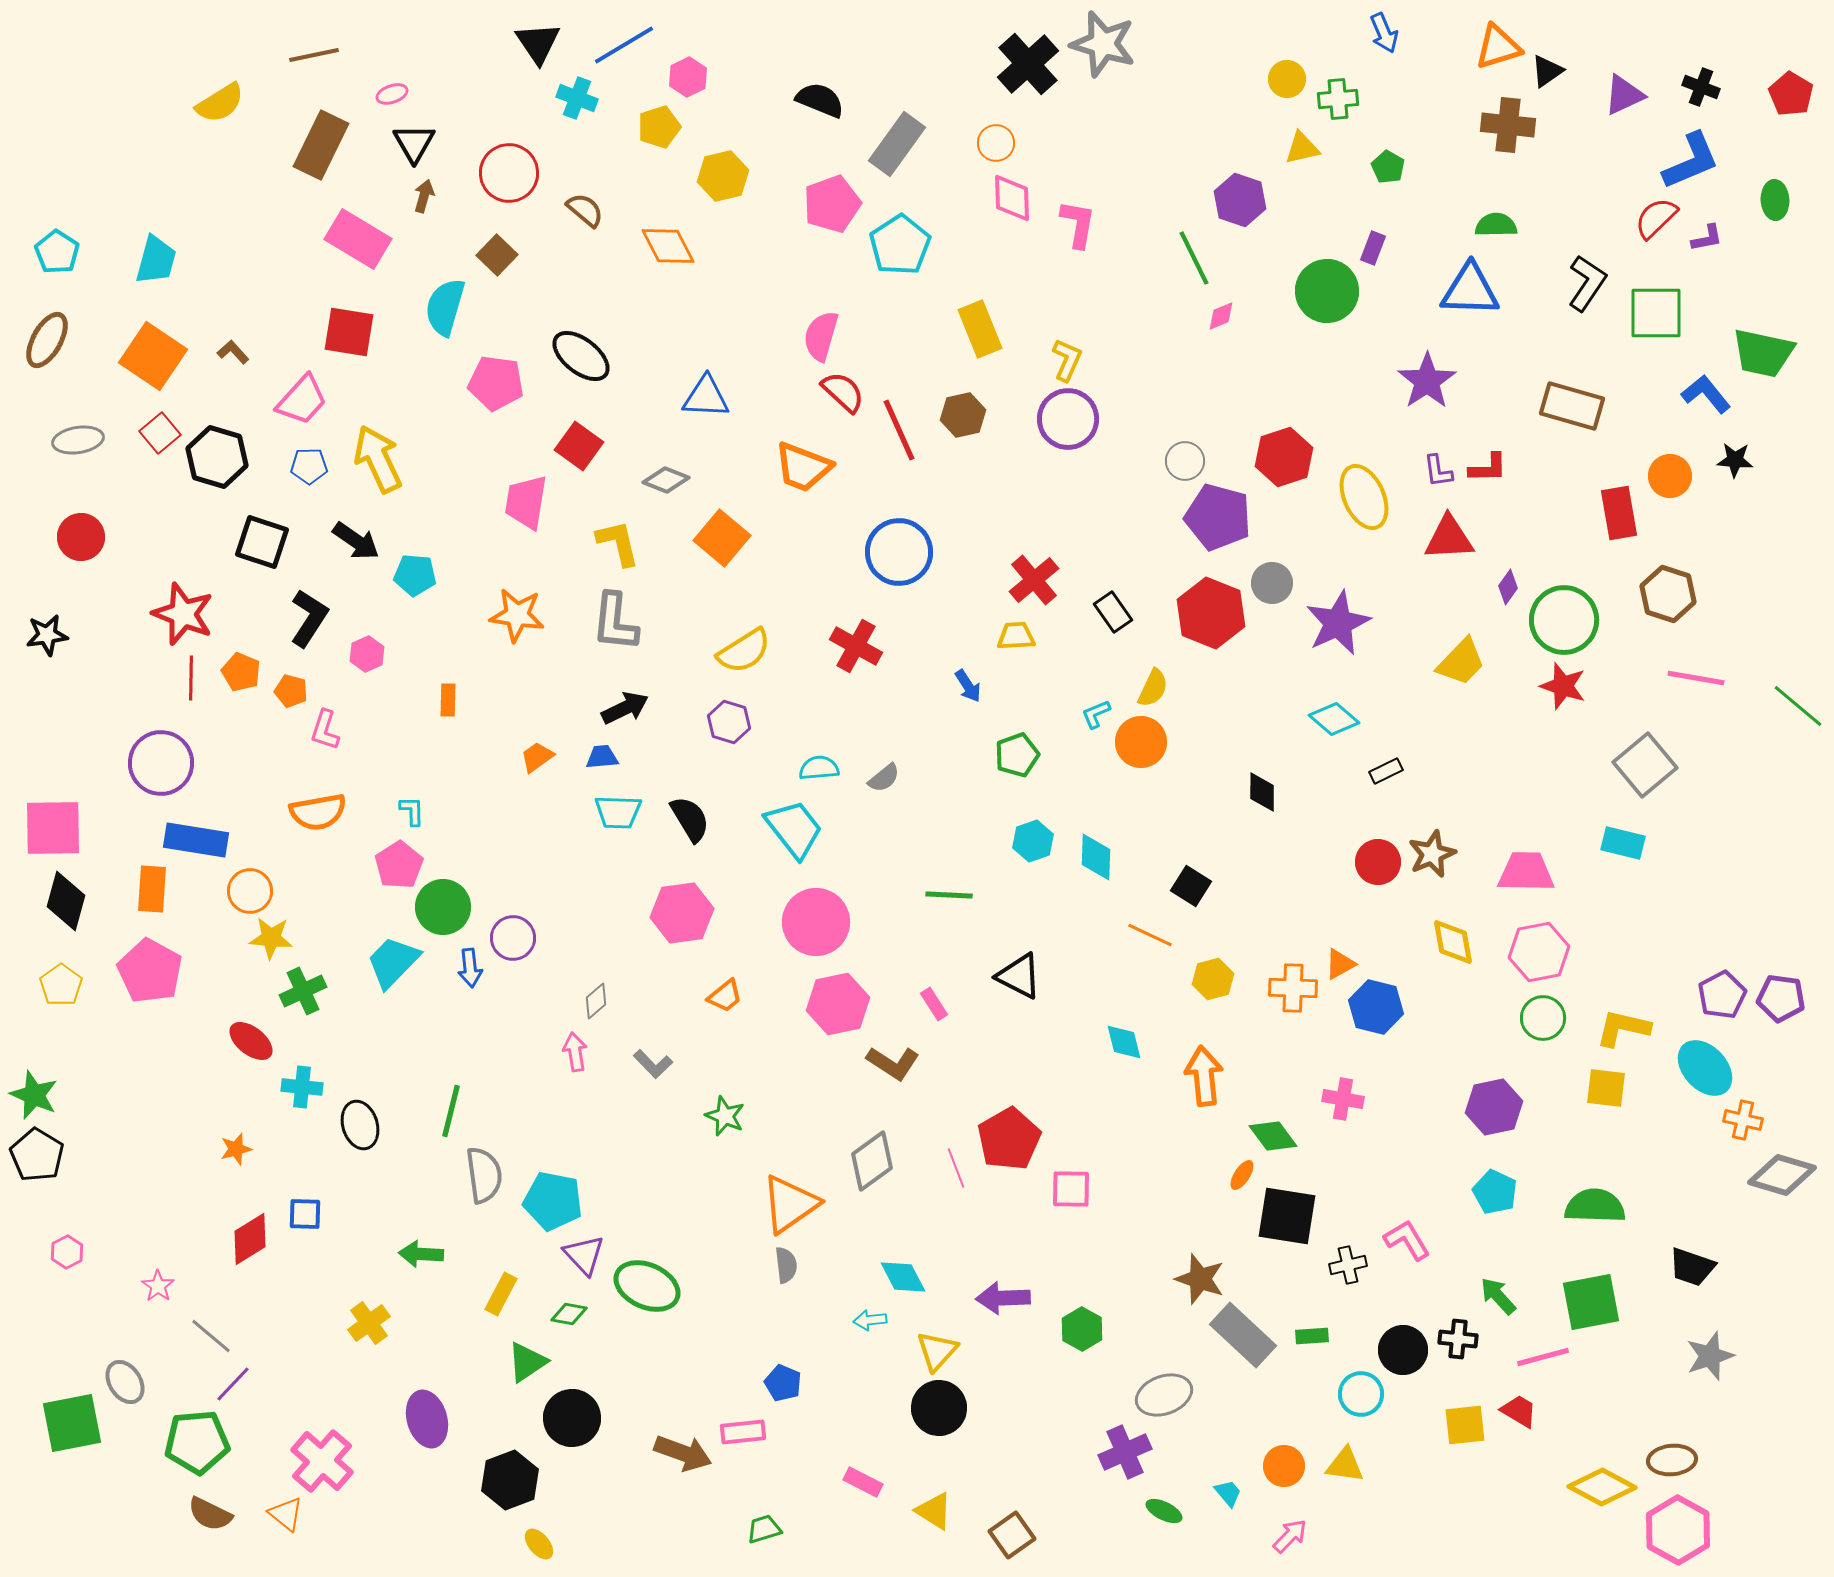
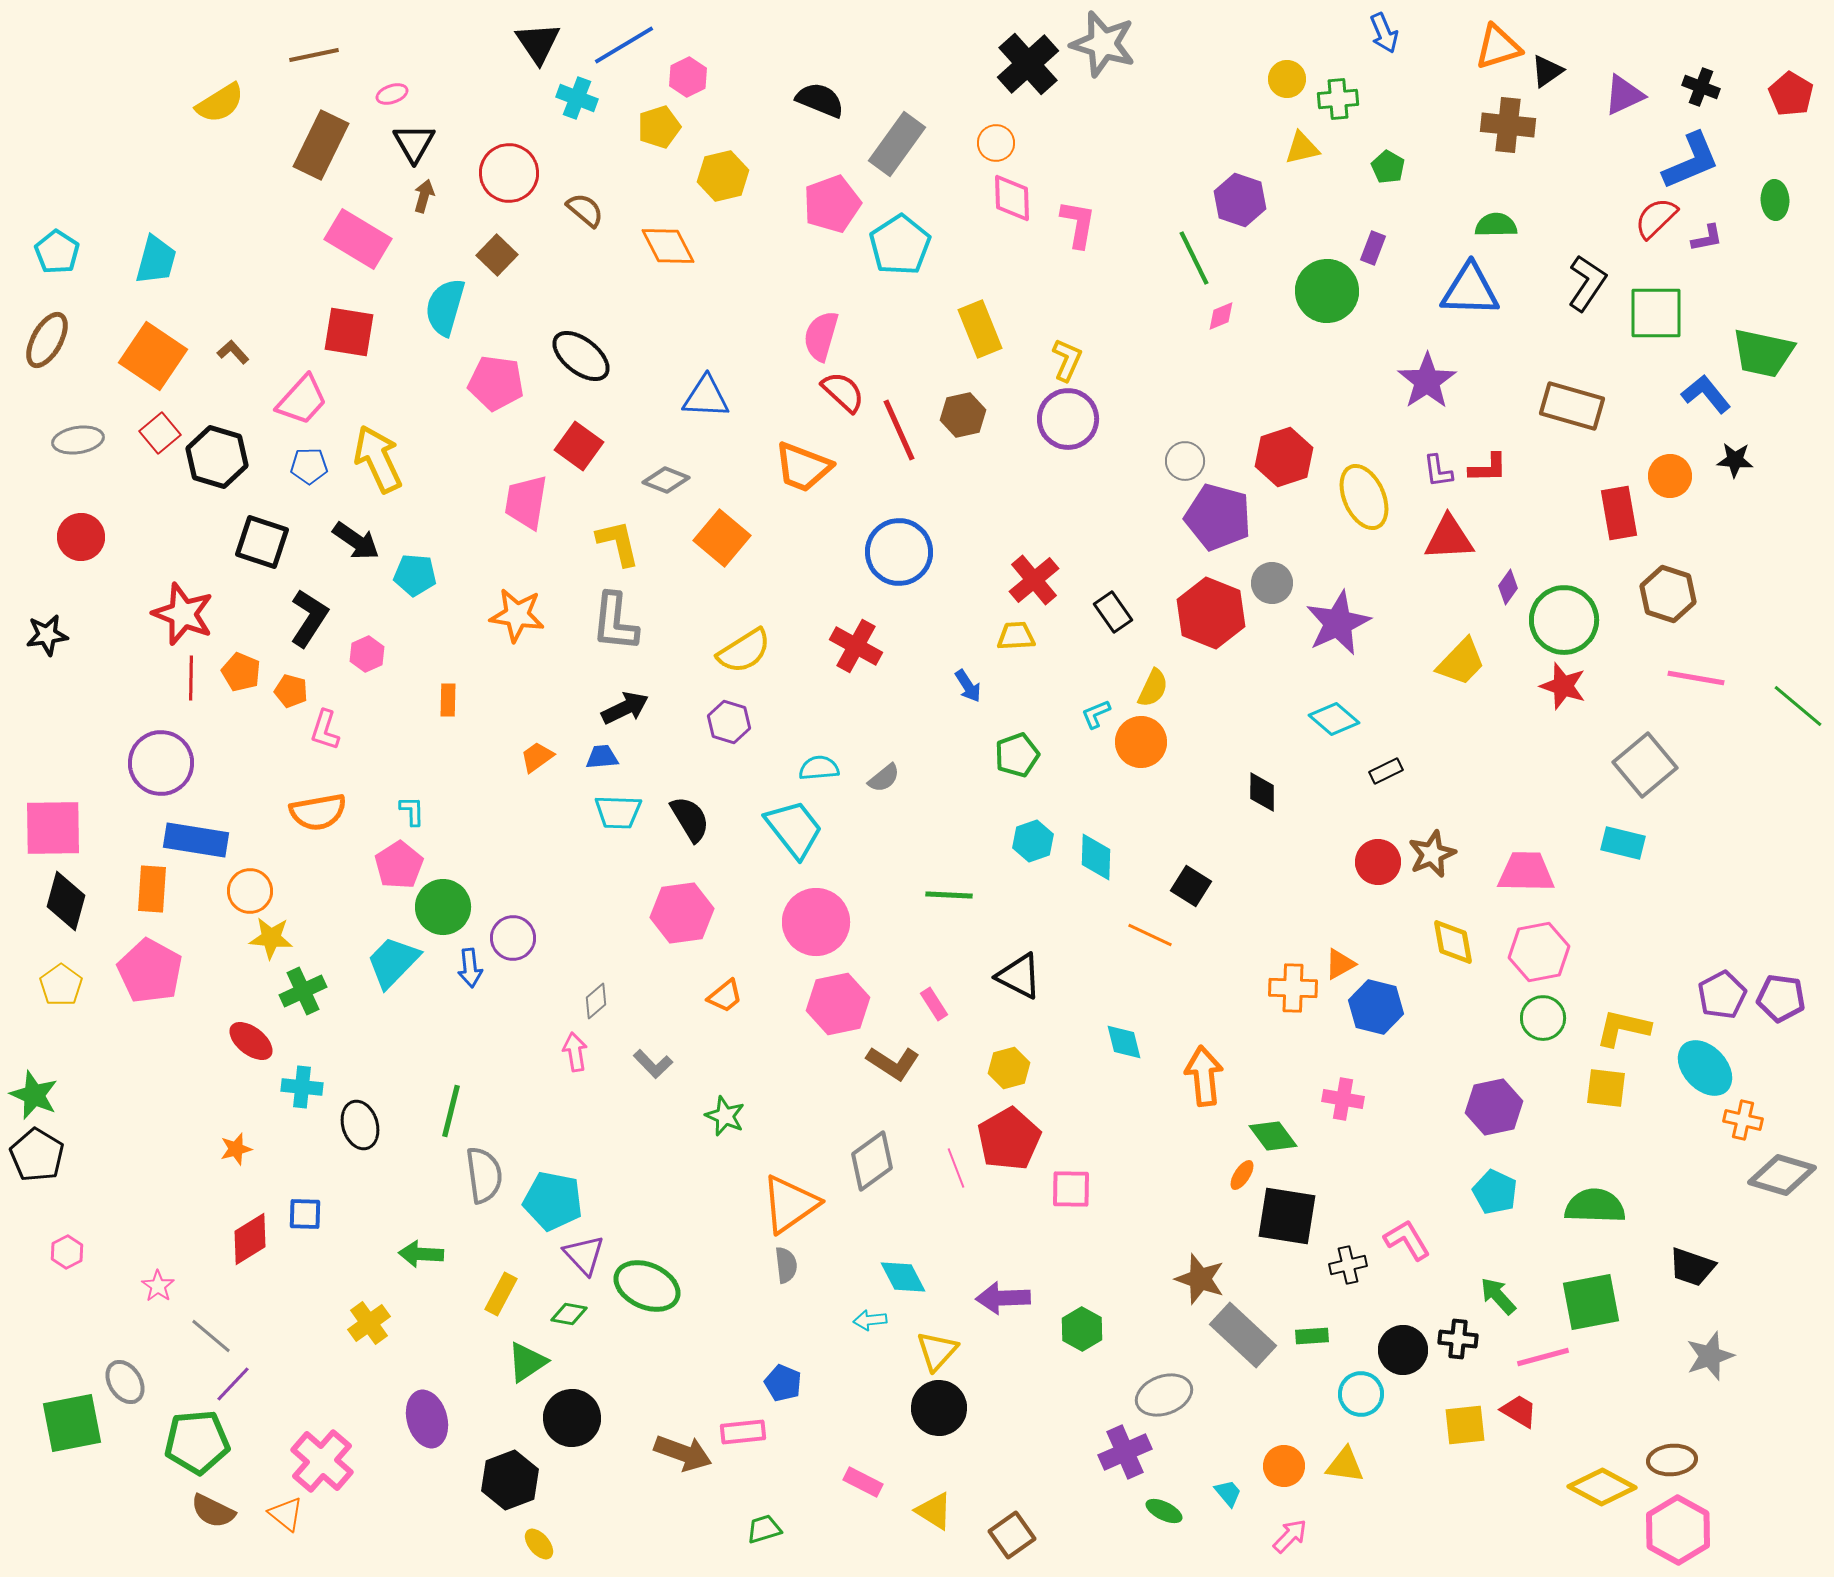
yellow hexagon at (1213, 979): moved 204 px left, 89 px down
brown semicircle at (210, 1514): moved 3 px right, 3 px up
